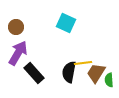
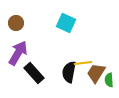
brown circle: moved 4 px up
